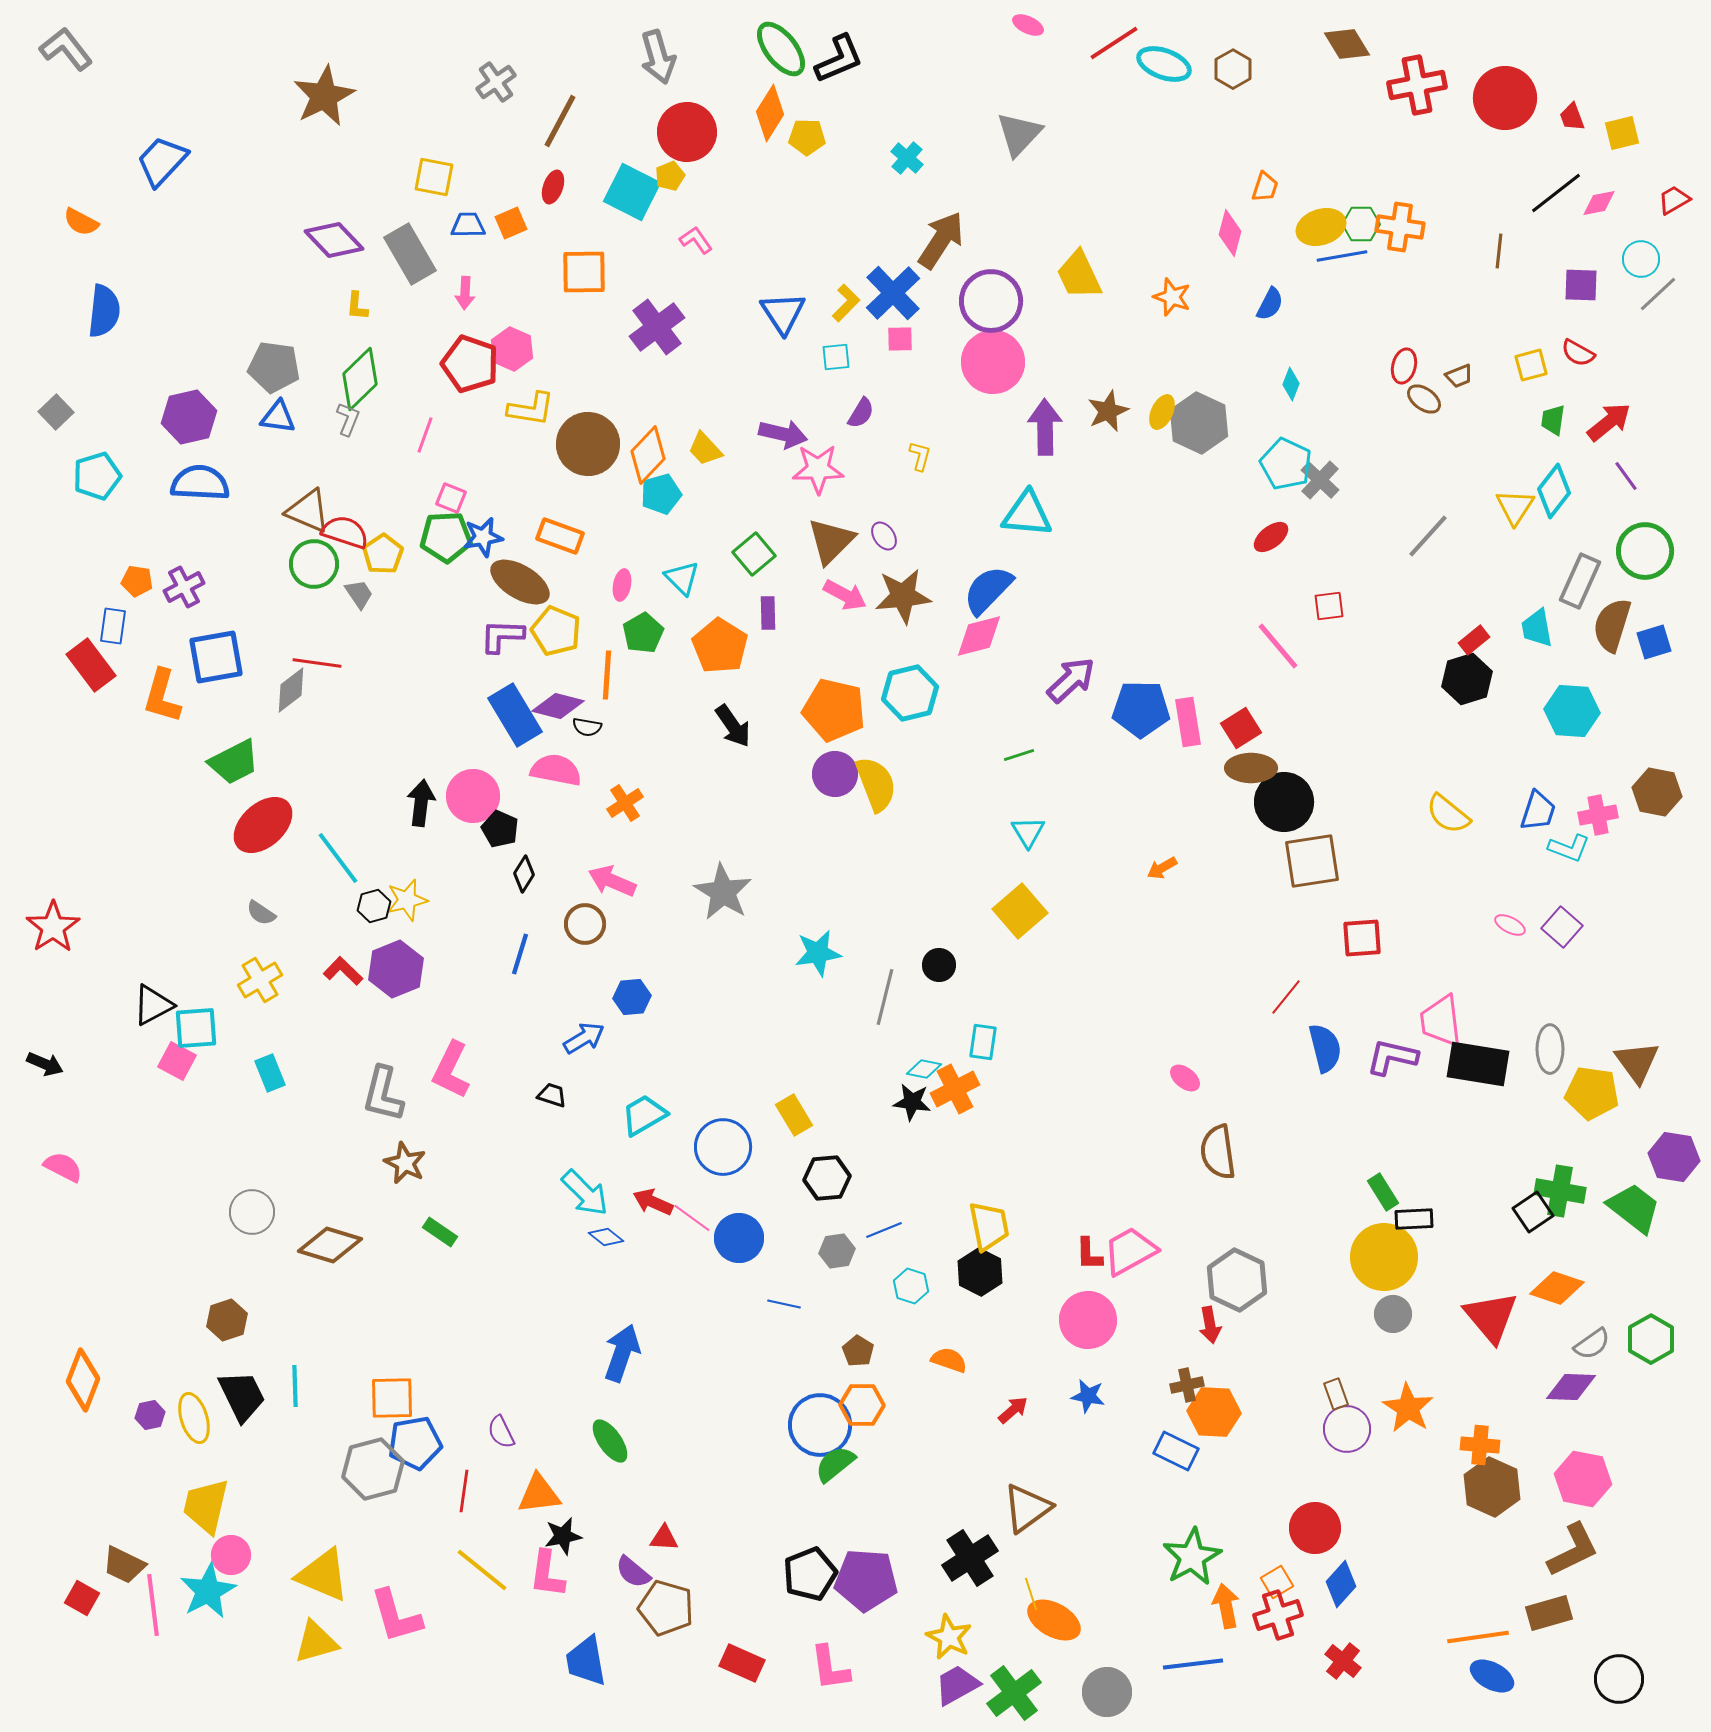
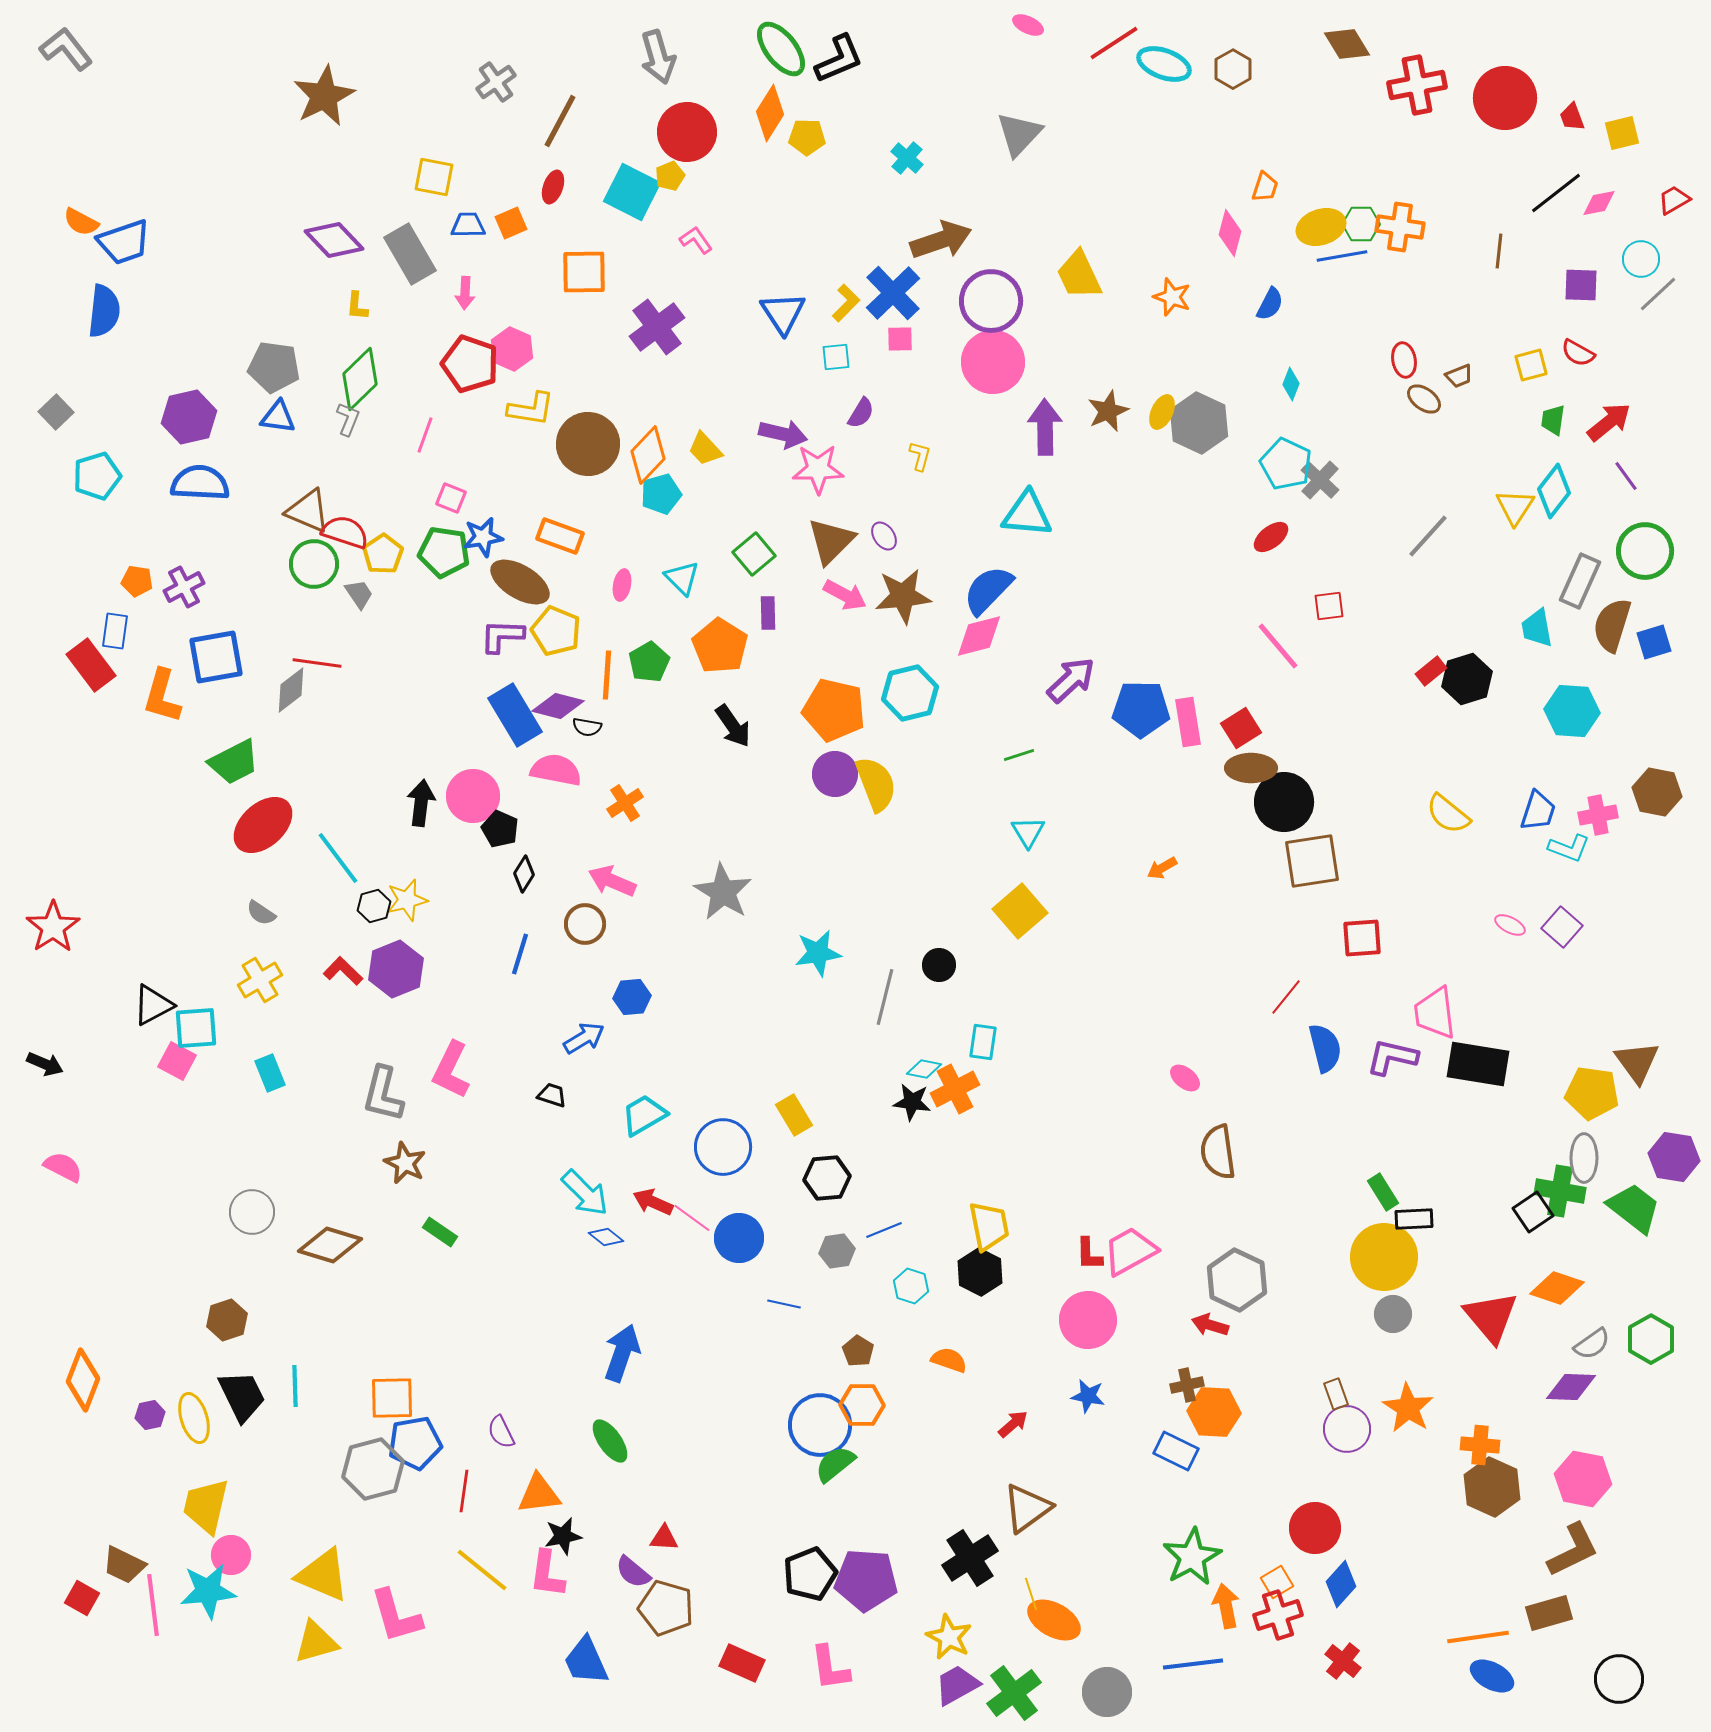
blue trapezoid at (162, 161): moved 38 px left, 81 px down; rotated 152 degrees counterclockwise
brown arrow at (941, 240): rotated 38 degrees clockwise
red ellipse at (1404, 366): moved 6 px up; rotated 24 degrees counterclockwise
green pentagon at (446, 537): moved 2 px left, 15 px down; rotated 12 degrees clockwise
blue rectangle at (113, 626): moved 2 px right, 5 px down
green pentagon at (643, 633): moved 6 px right, 29 px down
red rectangle at (1474, 640): moved 43 px left, 31 px down
pink trapezoid at (1441, 1021): moved 6 px left, 8 px up
gray ellipse at (1550, 1049): moved 34 px right, 109 px down
red arrow at (1210, 1325): rotated 117 degrees clockwise
red arrow at (1013, 1410): moved 14 px down
cyan star at (208, 1591): rotated 22 degrees clockwise
blue trapezoid at (586, 1661): rotated 14 degrees counterclockwise
